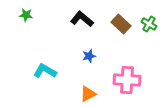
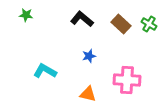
orange triangle: rotated 42 degrees clockwise
